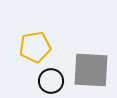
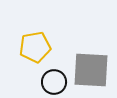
black circle: moved 3 px right, 1 px down
